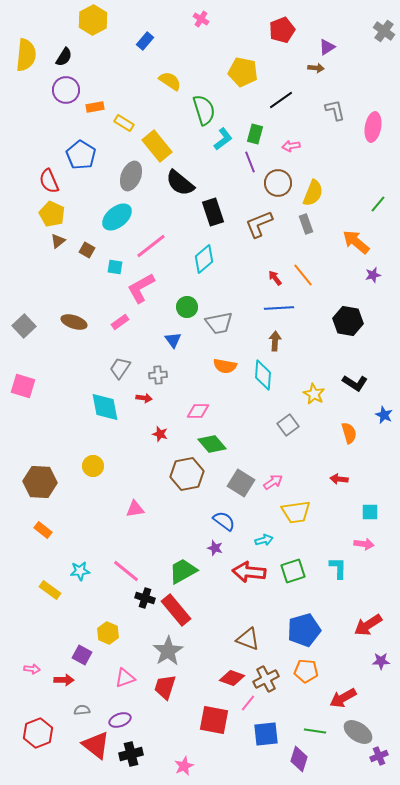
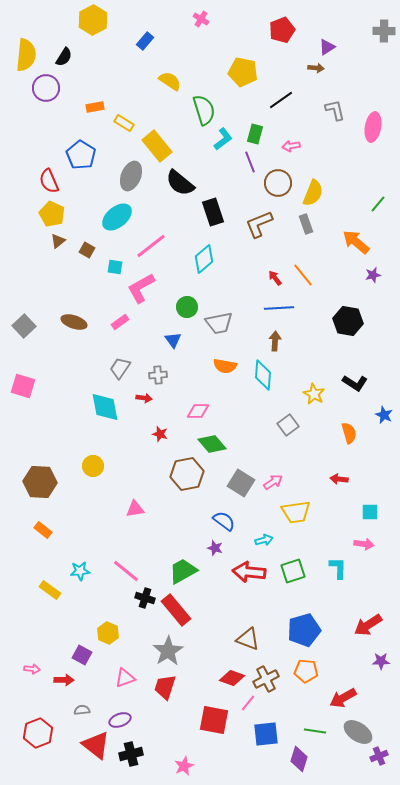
gray cross at (384, 31): rotated 35 degrees counterclockwise
purple circle at (66, 90): moved 20 px left, 2 px up
